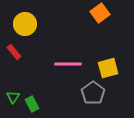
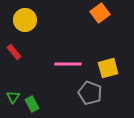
yellow circle: moved 4 px up
gray pentagon: moved 3 px left; rotated 15 degrees counterclockwise
